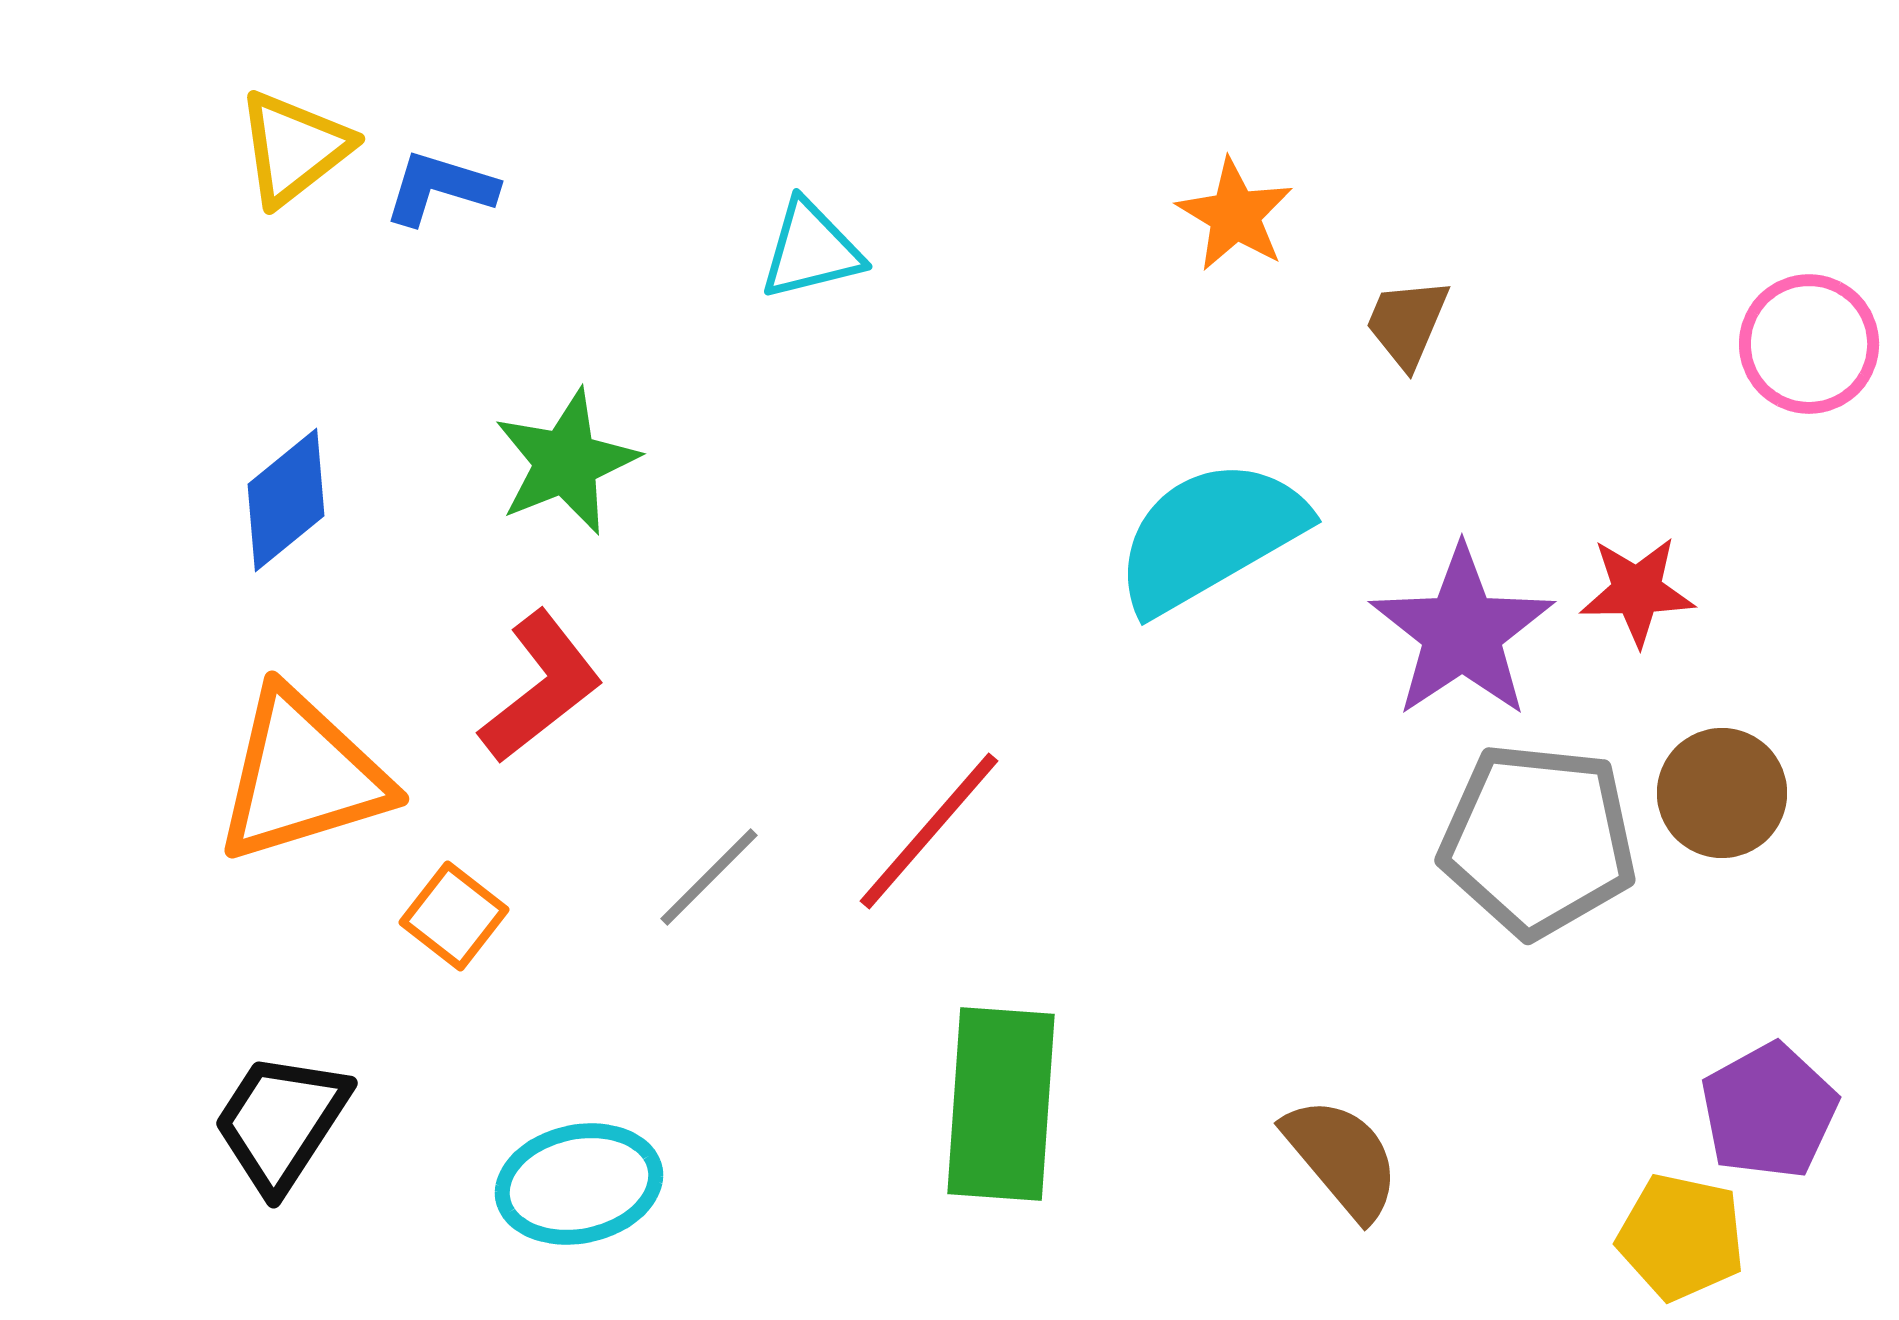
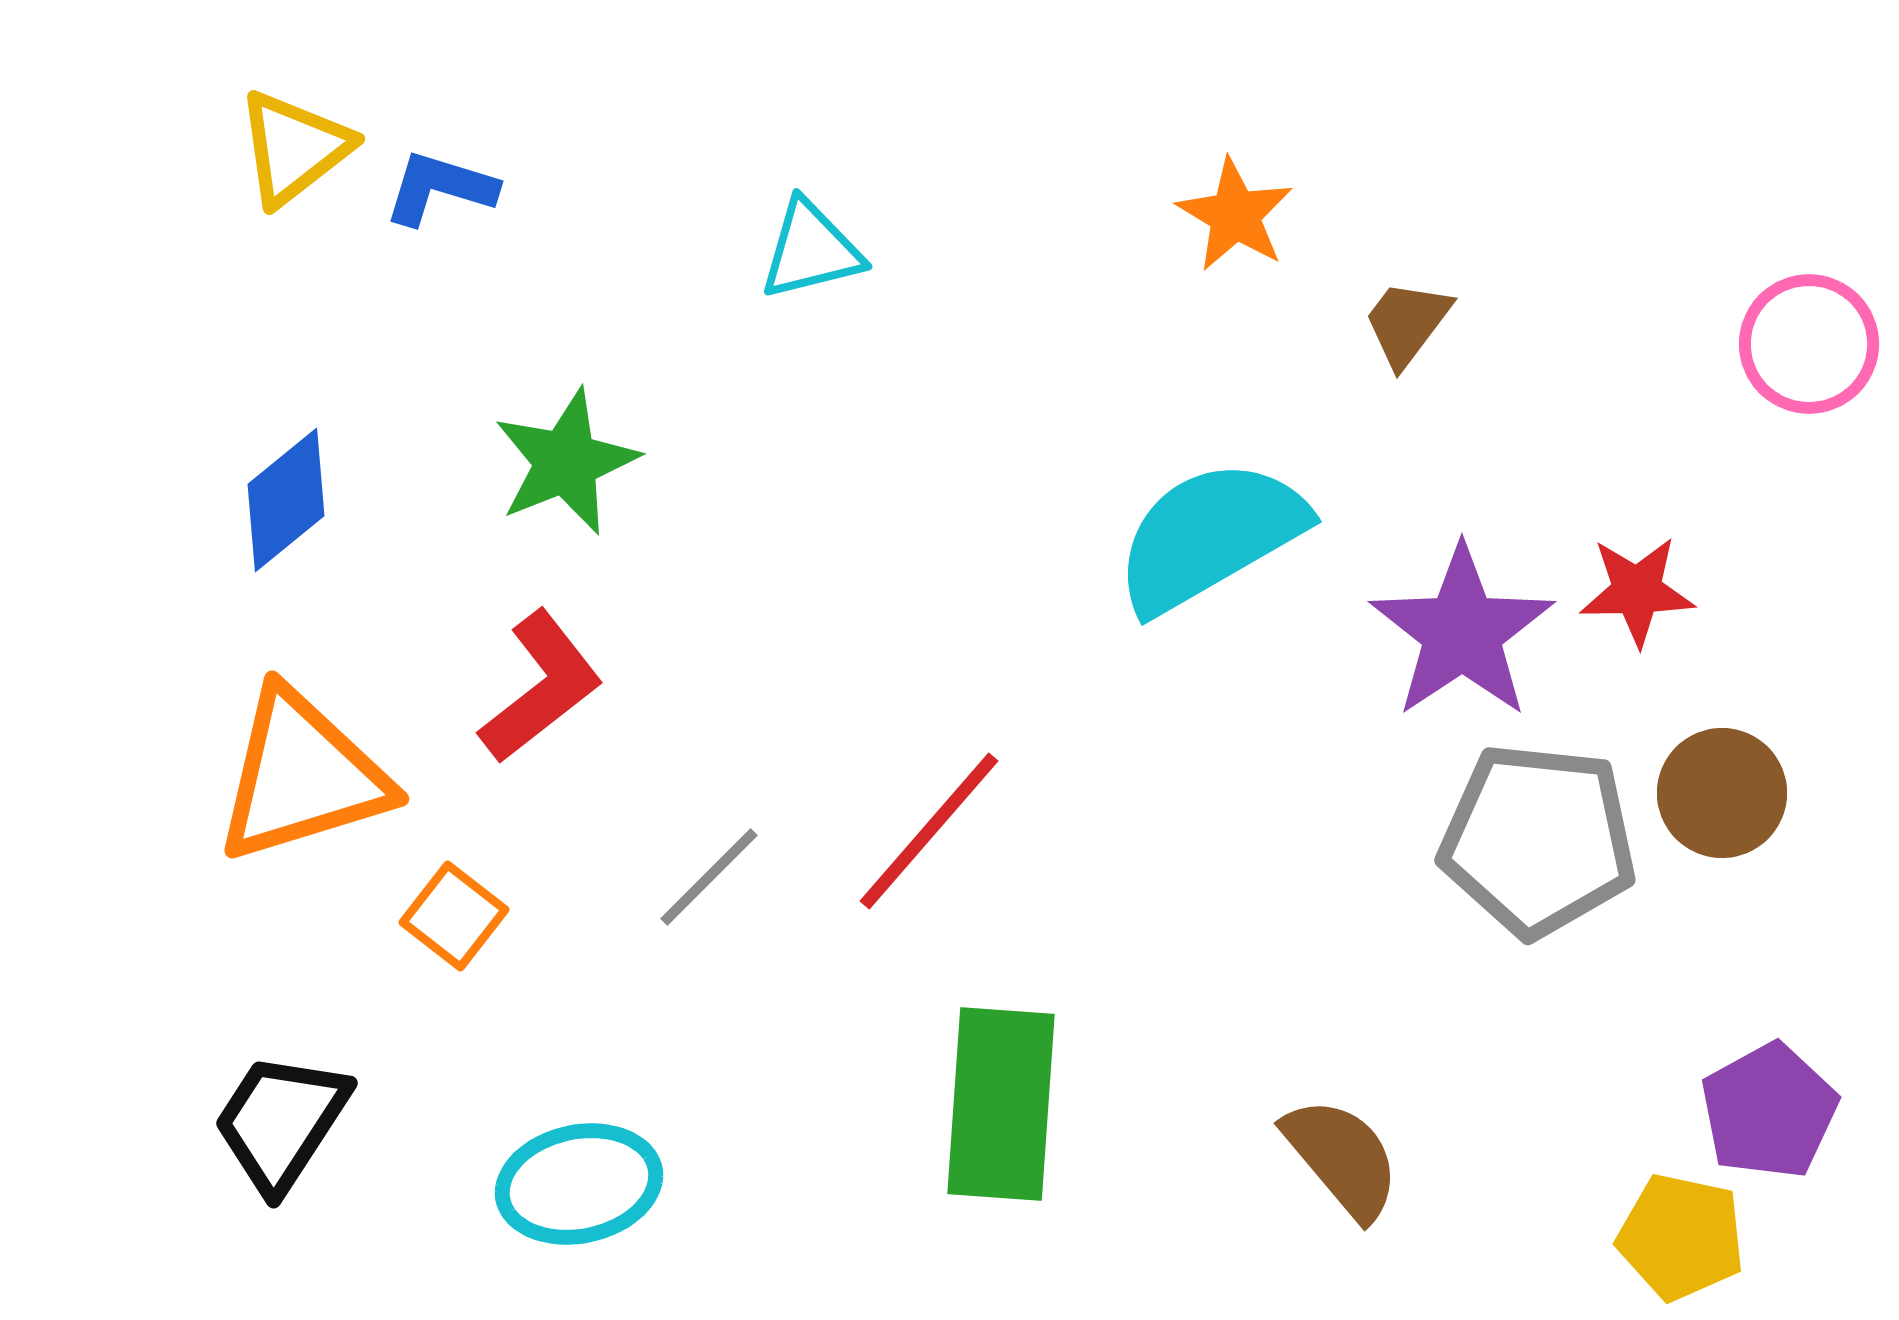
brown trapezoid: rotated 14 degrees clockwise
